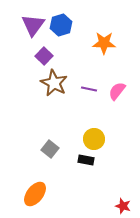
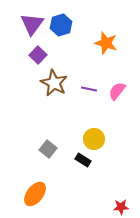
purple triangle: moved 1 px left, 1 px up
orange star: moved 2 px right; rotated 15 degrees clockwise
purple square: moved 6 px left, 1 px up
gray square: moved 2 px left
black rectangle: moved 3 px left; rotated 21 degrees clockwise
red star: moved 2 px left, 1 px down; rotated 21 degrees counterclockwise
